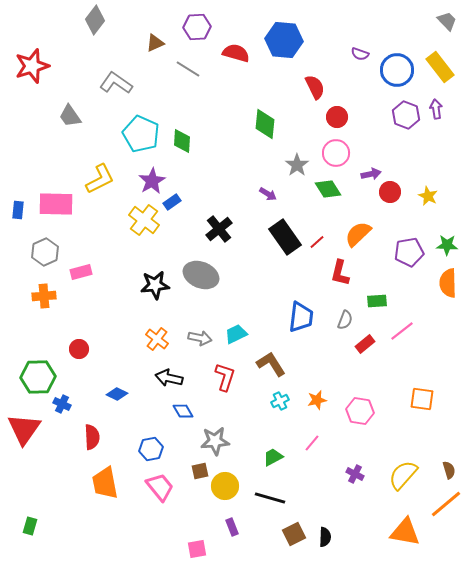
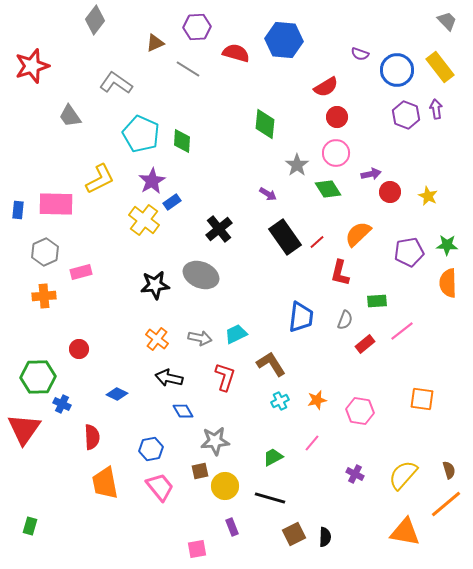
red semicircle at (315, 87): moved 11 px right; rotated 85 degrees clockwise
